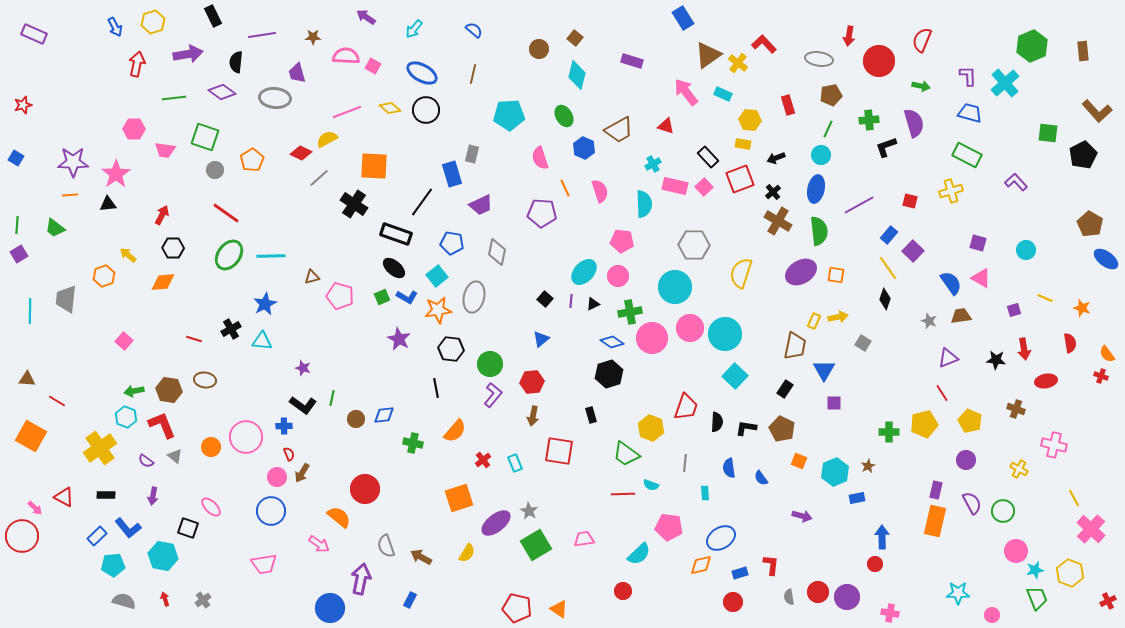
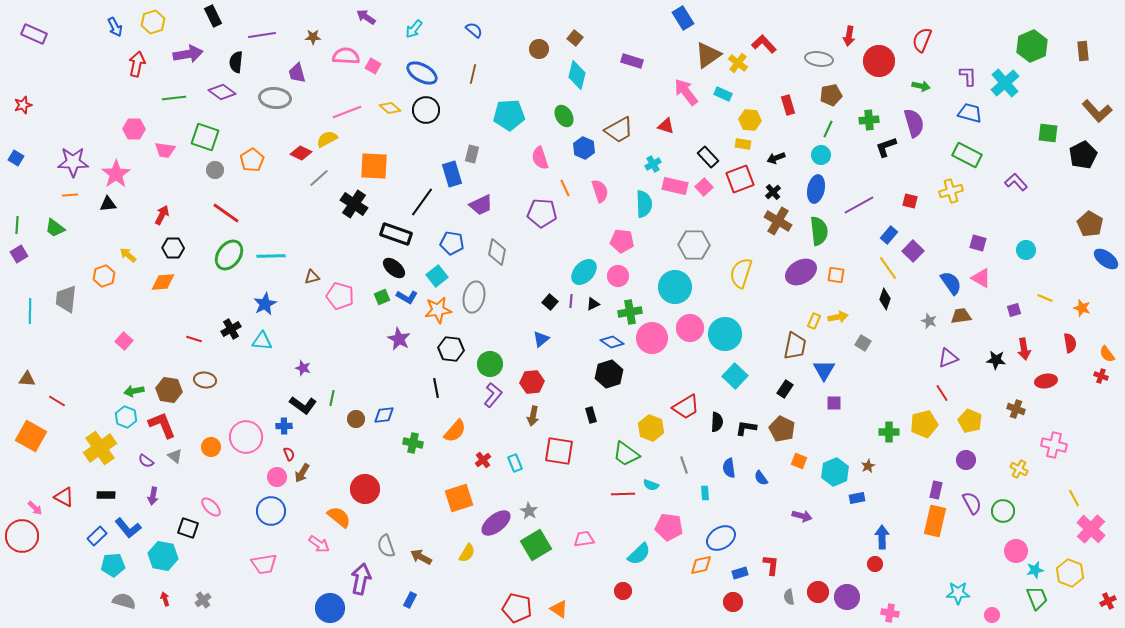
black square at (545, 299): moved 5 px right, 3 px down
red trapezoid at (686, 407): rotated 40 degrees clockwise
gray line at (685, 463): moved 1 px left, 2 px down; rotated 24 degrees counterclockwise
